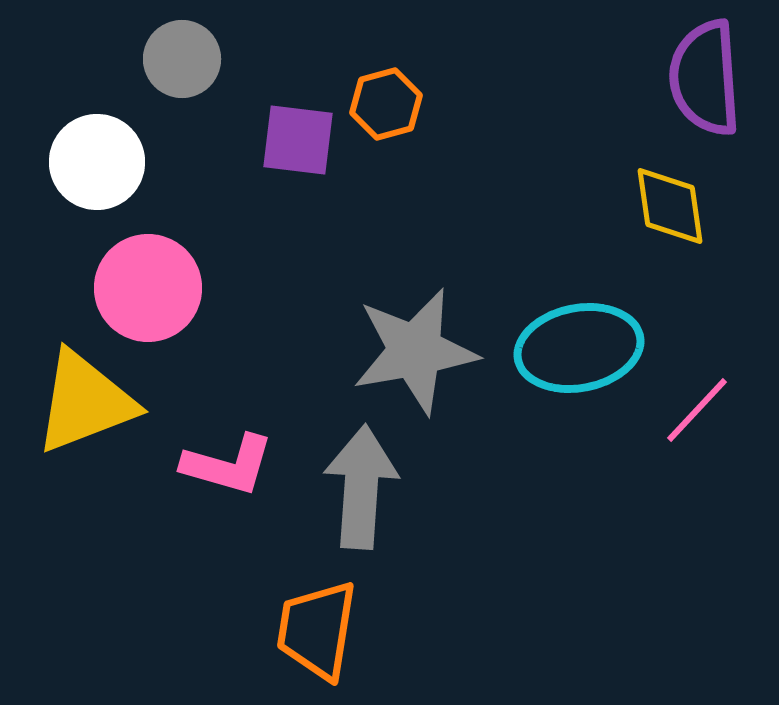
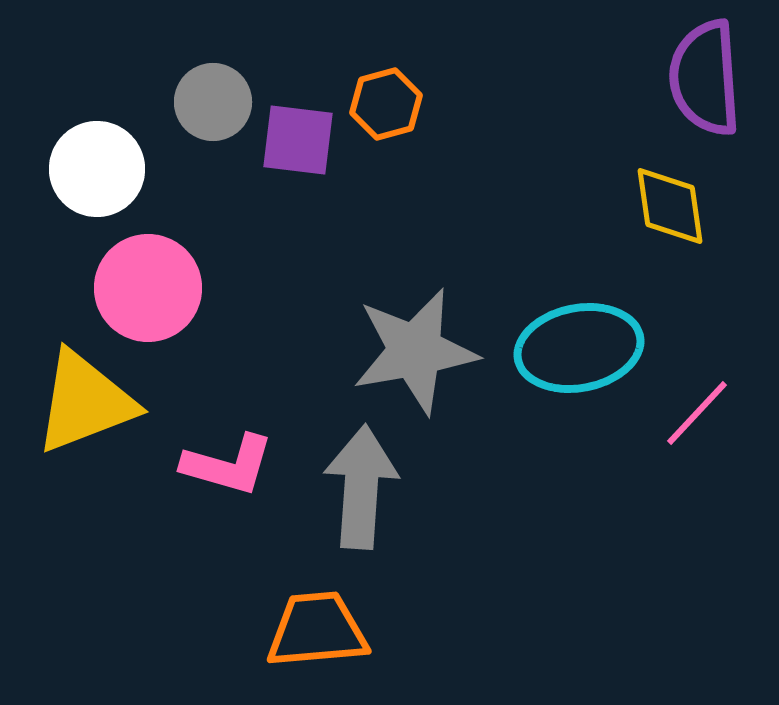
gray circle: moved 31 px right, 43 px down
white circle: moved 7 px down
pink line: moved 3 px down
orange trapezoid: rotated 76 degrees clockwise
